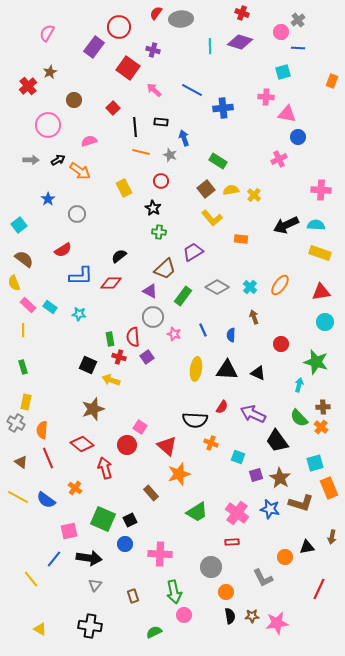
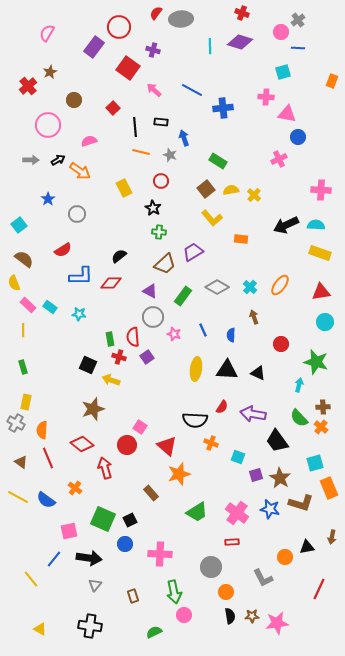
brown trapezoid at (165, 269): moved 5 px up
purple arrow at (253, 414): rotated 15 degrees counterclockwise
